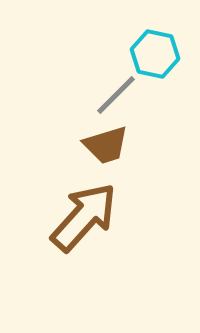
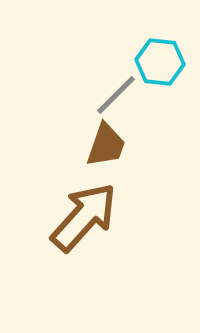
cyan hexagon: moved 5 px right, 8 px down; rotated 6 degrees counterclockwise
brown trapezoid: rotated 54 degrees counterclockwise
